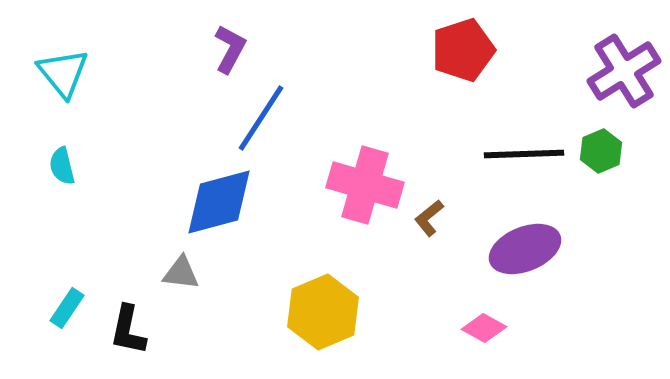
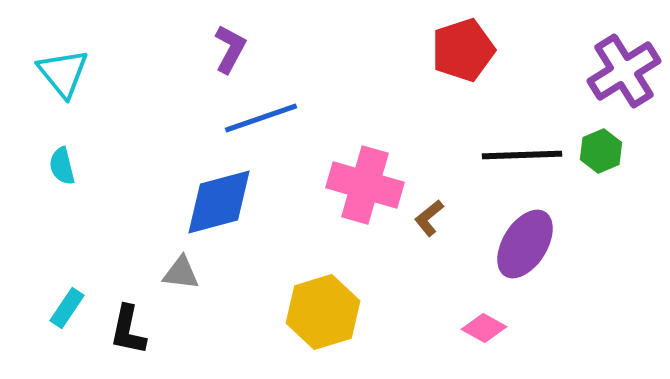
blue line: rotated 38 degrees clockwise
black line: moved 2 px left, 1 px down
purple ellipse: moved 5 px up; rotated 36 degrees counterclockwise
yellow hexagon: rotated 6 degrees clockwise
